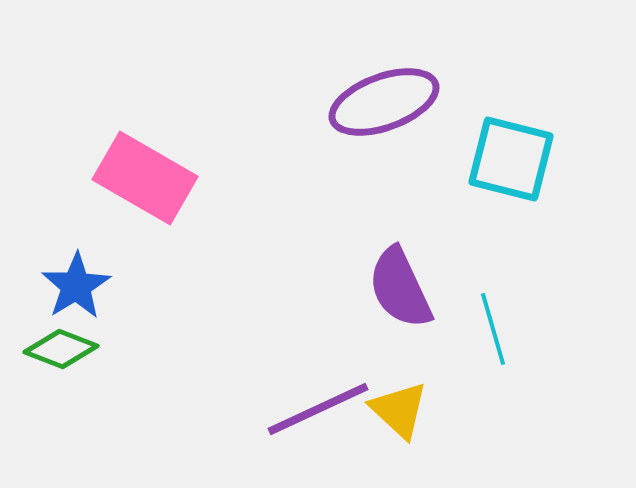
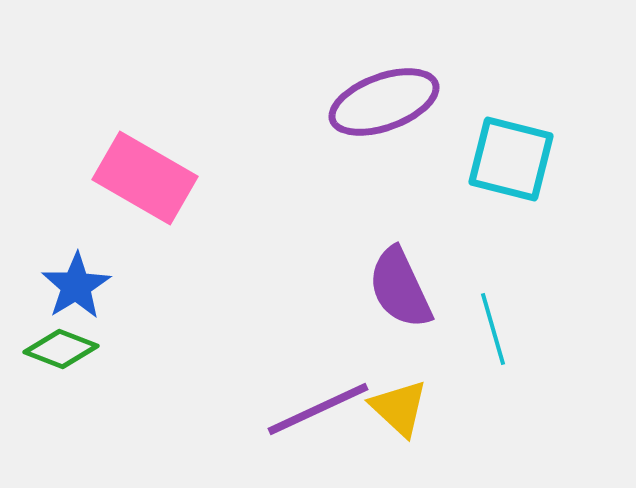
yellow triangle: moved 2 px up
